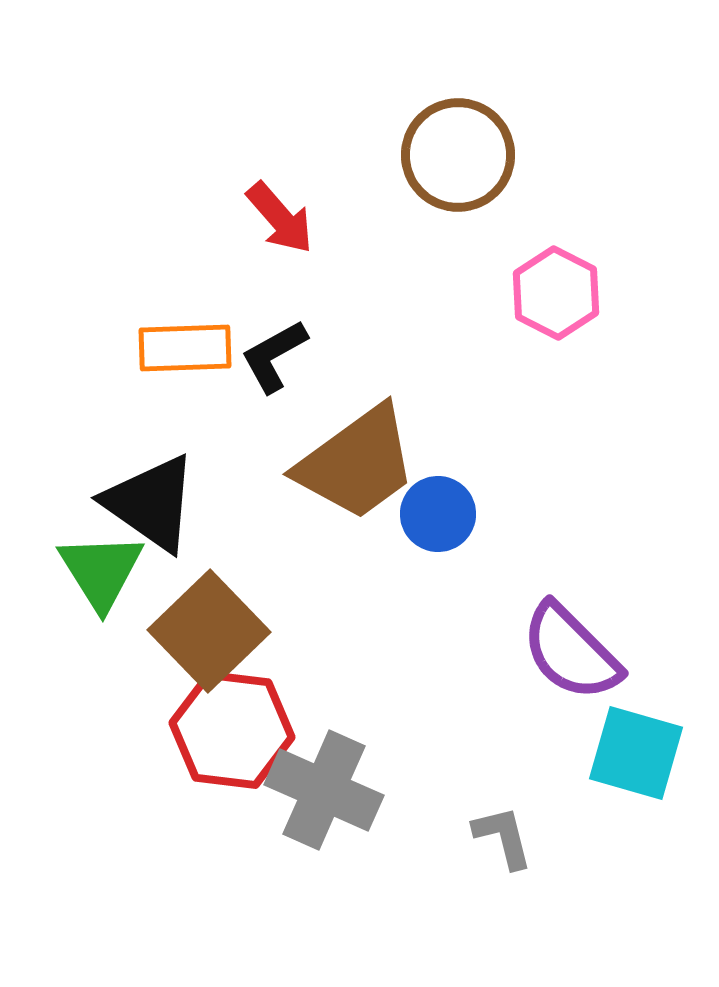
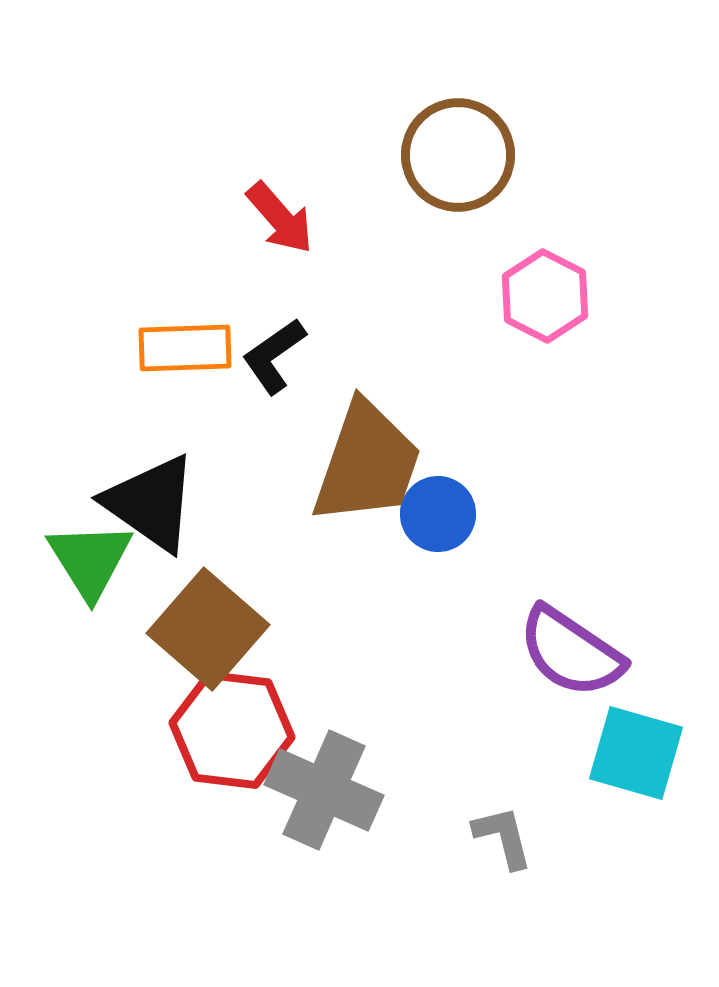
pink hexagon: moved 11 px left, 3 px down
black L-shape: rotated 6 degrees counterclockwise
brown trapezoid: moved 10 px right; rotated 35 degrees counterclockwise
green triangle: moved 11 px left, 11 px up
brown square: moved 1 px left, 2 px up; rotated 5 degrees counterclockwise
purple semicircle: rotated 11 degrees counterclockwise
